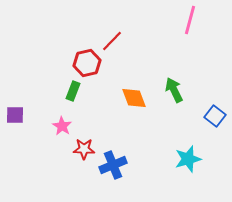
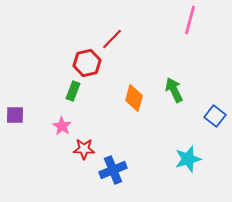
red line: moved 2 px up
orange diamond: rotated 36 degrees clockwise
blue cross: moved 5 px down
